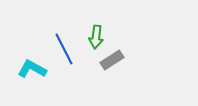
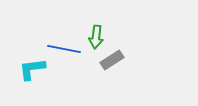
blue line: rotated 52 degrees counterclockwise
cyan L-shape: rotated 36 degrees counterclockwise
